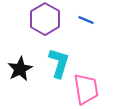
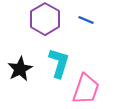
pink trapezoid: rotated 28 degrees clockwise
